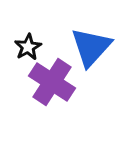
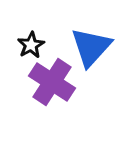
black star: moved 3 px right, 2 px up
